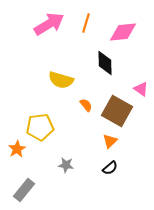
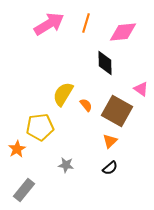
yellow semicircle: moved 2 px right, 14 px down; rotated 105 degrees clockwise
